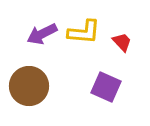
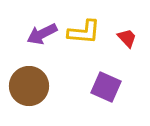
red trapezoid: moved 5 px right, 4 px up
